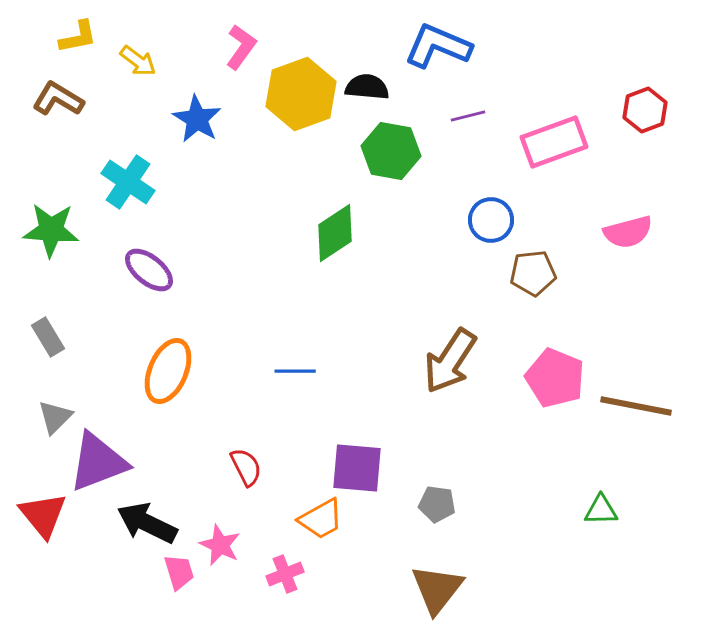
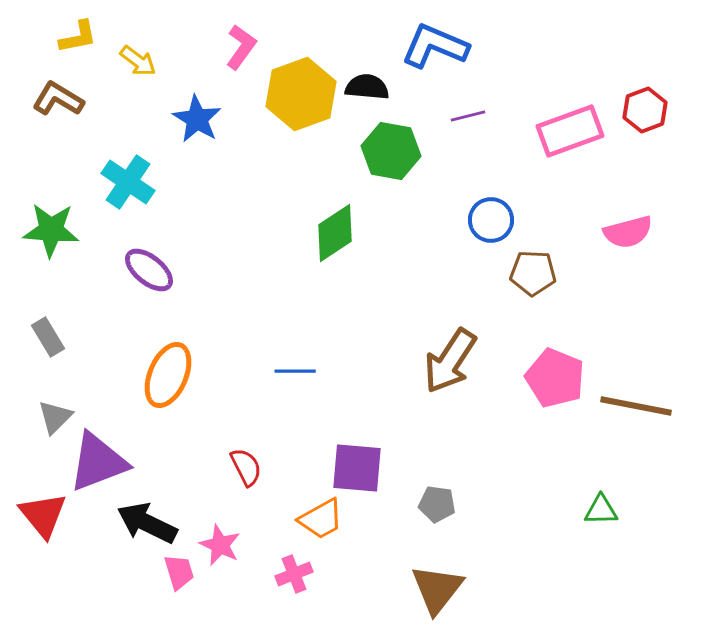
blue L-shape: moved 3 px left
pink rectangle: moved 16 px right, 11 px up
brown pentagon: rotated 9 degrees clockwise
orange ellipse: moved 4 px down
pink cross: moved 9 px right
